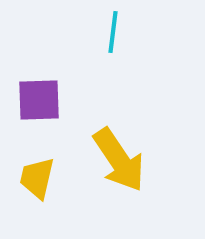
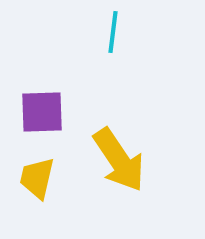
purple square: moved 3 px right, 12 px down
